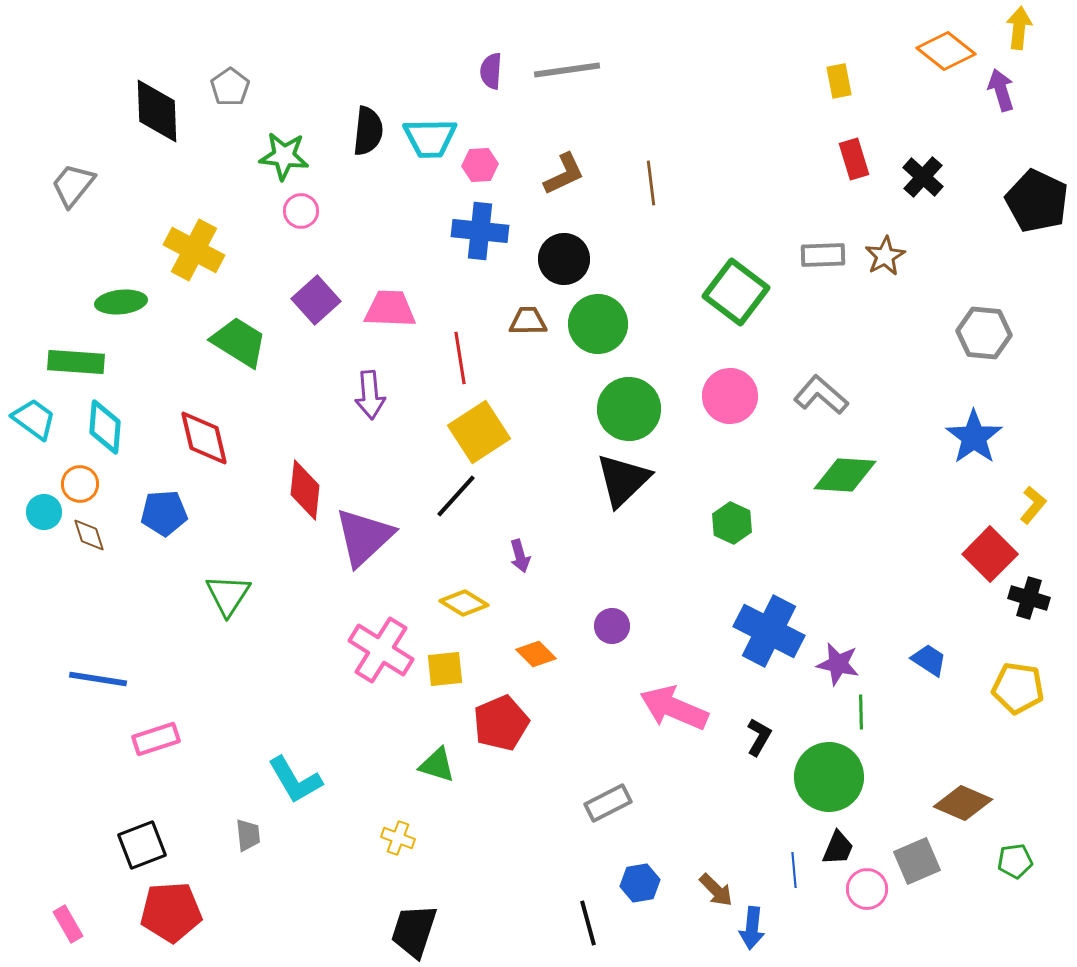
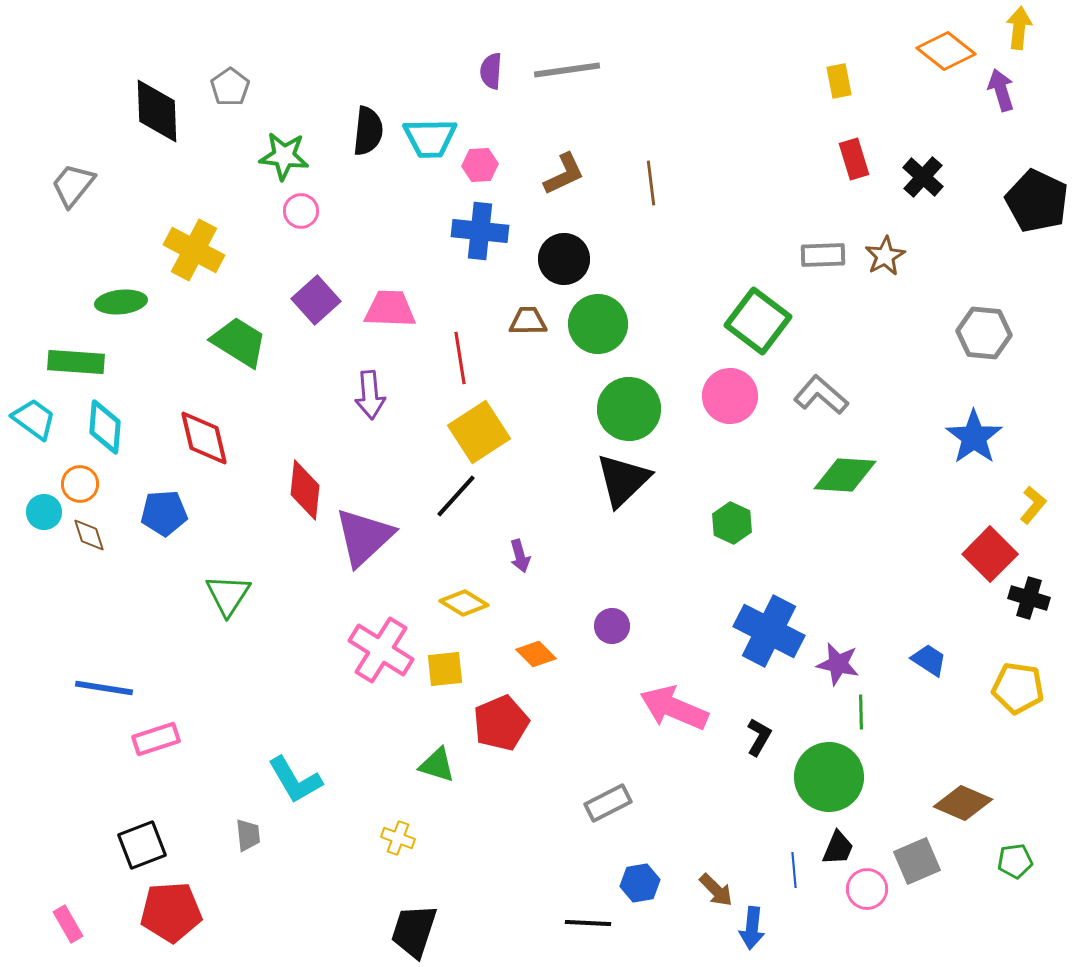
green square at (736, 292): moved 22 px right, 29 px down
blue line at (98, 679): moved 6 px right, 9 px down
black line at (588, 923): rotated 72 degrees counterclockwise
